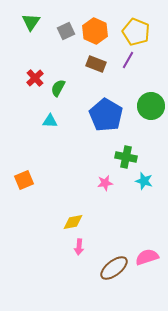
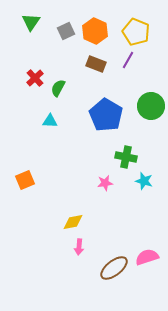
orange square: moved 1 px right
